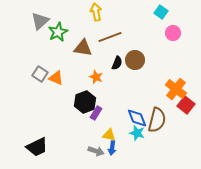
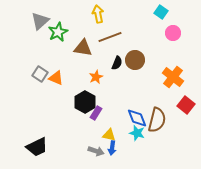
yellow arrow: moved 2 px right, 2 px down
orange star: rotated 24 degrees clockwise
orange cross: moved 3 px left, 12 px up
black hexagon: rotated 10 degrees counterclockwise
